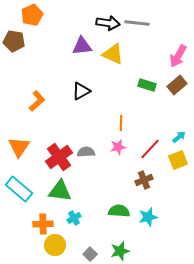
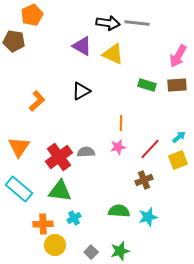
purple triangle: rotated 35 degrees clockwise
brown rectangle: rotated 36 degrees clockwise
gray square: moved 1 px right, 2 px up
